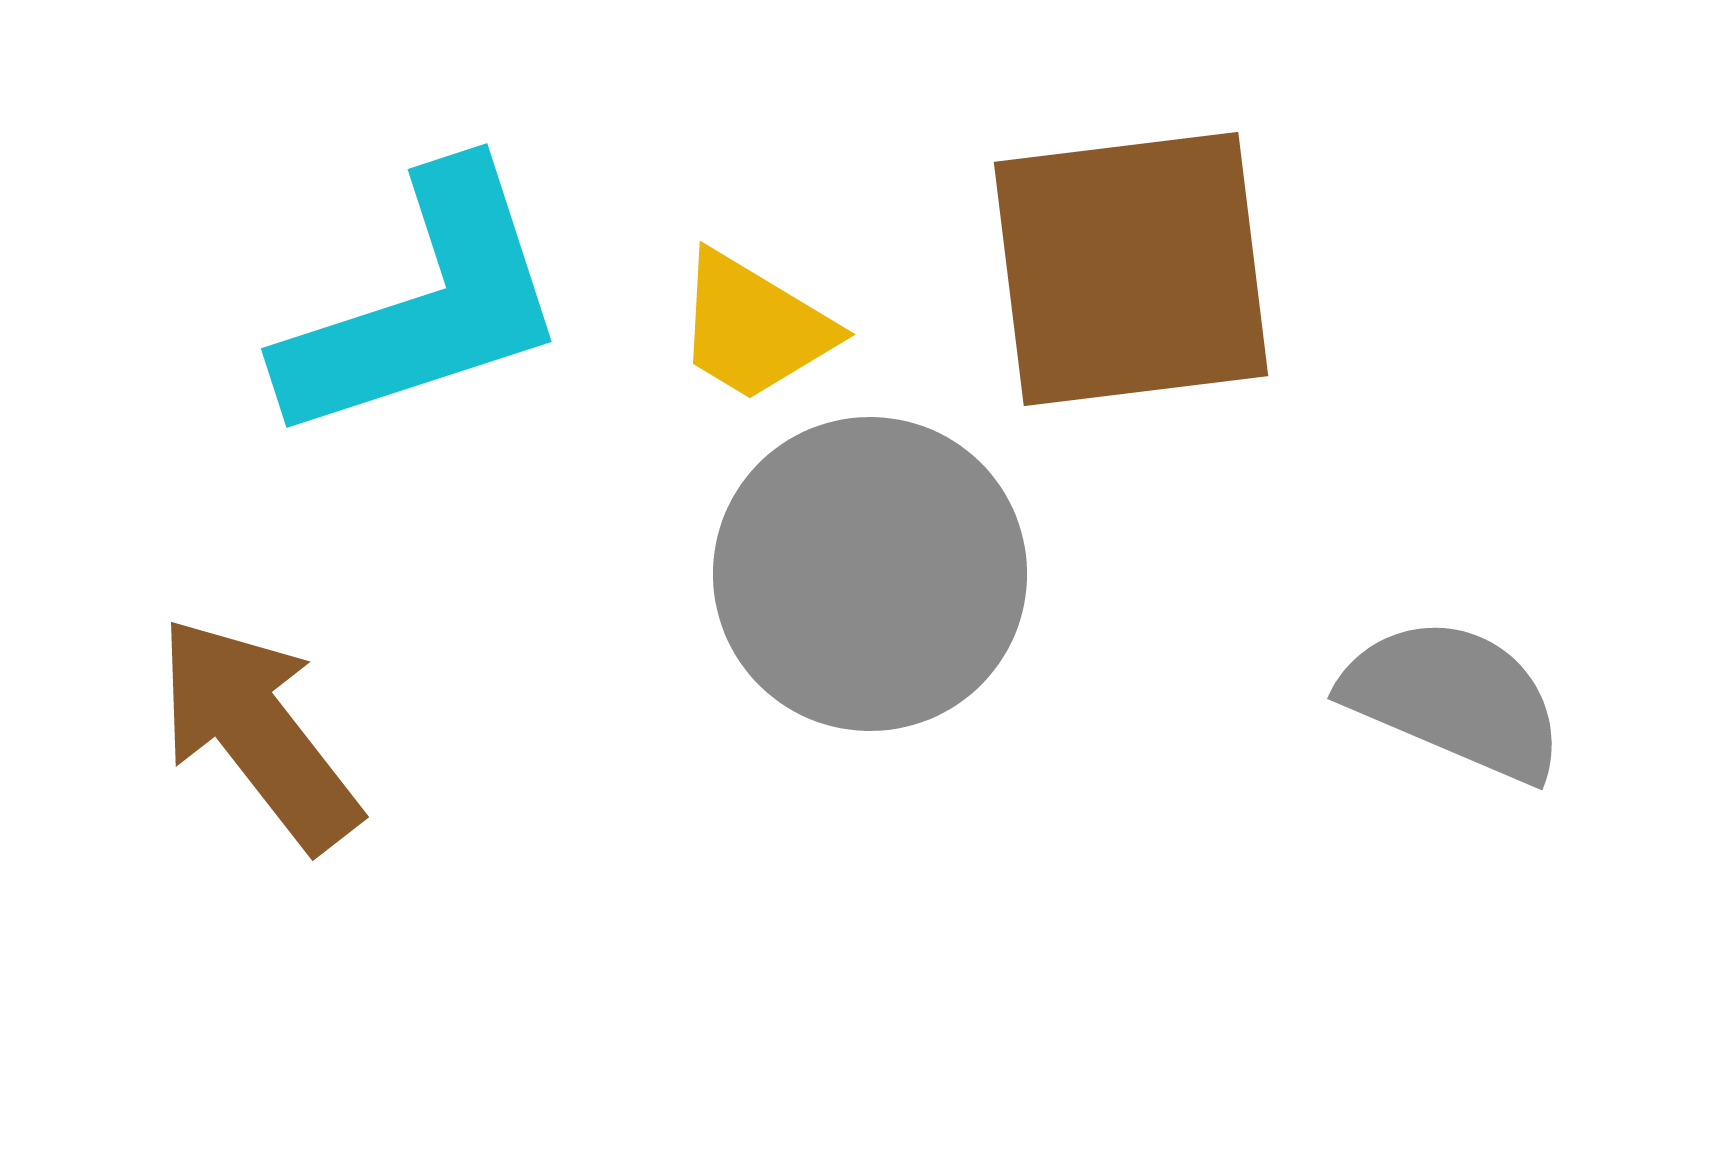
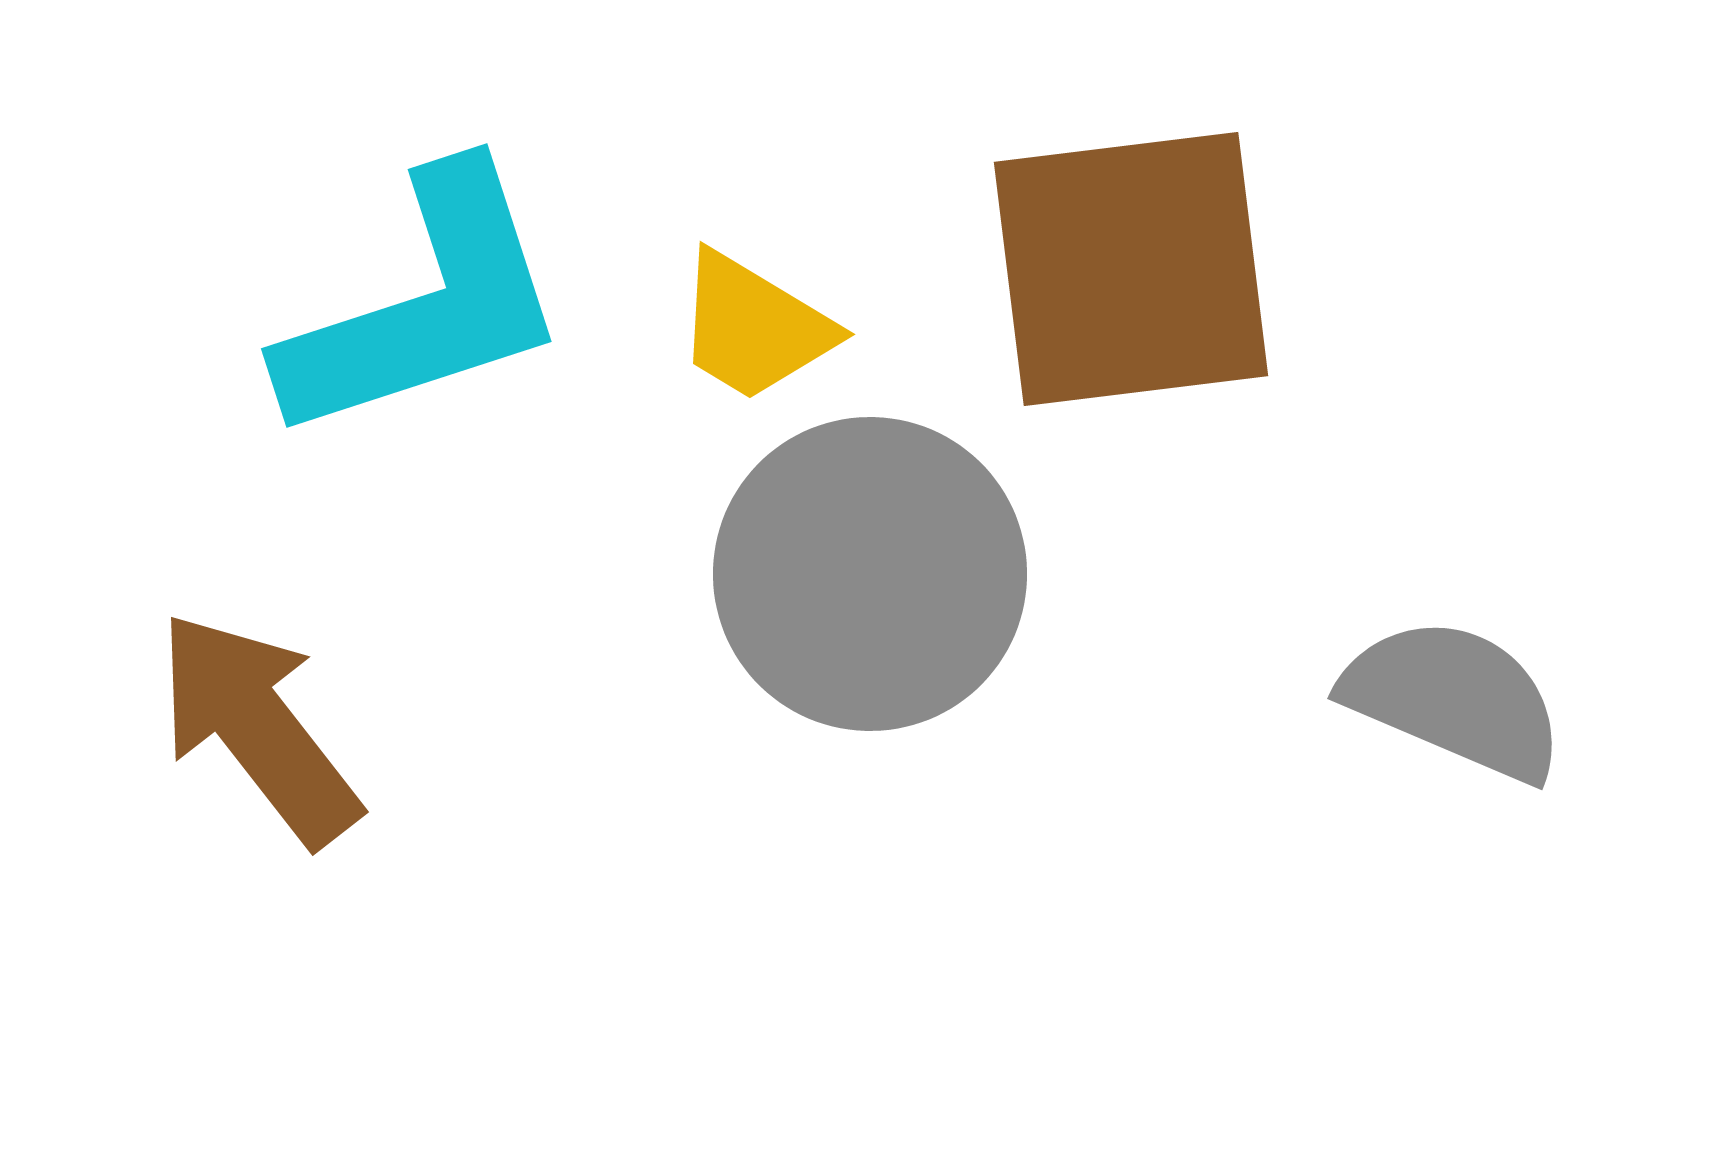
brown arrow: moved 5 px up
